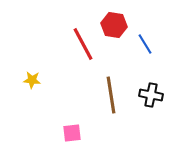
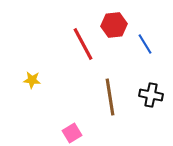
red hexagon: rotated 15 degrees counterclockwise
brown line: moved 1 px left, 2 px down
pink square: rotated 24 degrees counterclockwise
